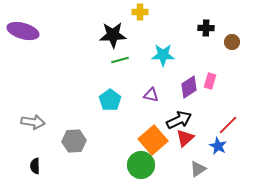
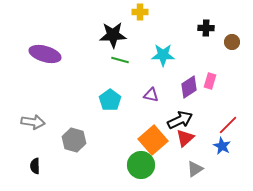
purple ellipse: moved 22 px right, 23 px down
green line: rotated 30 degrees clockwise
black arrow: moved 1 px right
gray hexagon: moved 1 px up; rotated 20 degrees clockwise
blue star: moved 4 px right
gray triangle: moved 3 px left
